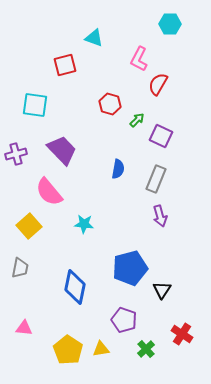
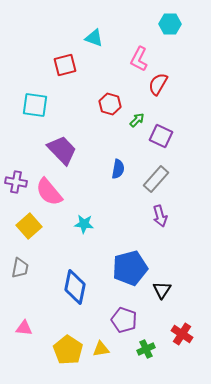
purple cross: moved 28 px down; rotated 25 degrees clockwise
gray rectangle: rotated 20 degrees clockwise
green cross: rotated 18 degrees clockwise
